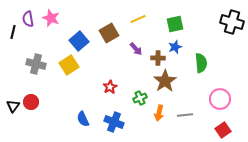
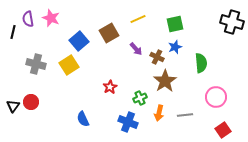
brown cross: moved 1 px left, 1 px up; rotated 24 degrees clockwise
pink circle: moved 4 px left, 2 px up
blue cross: moved 14 px right
